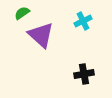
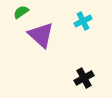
green semicircle: moved 1 px left, 1 px up
black cross: moved 4 px down; rotated 18 degrees counterclockwise
